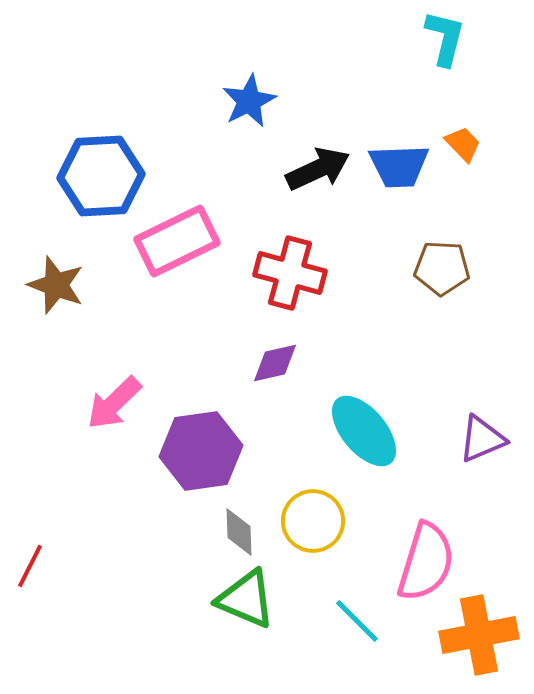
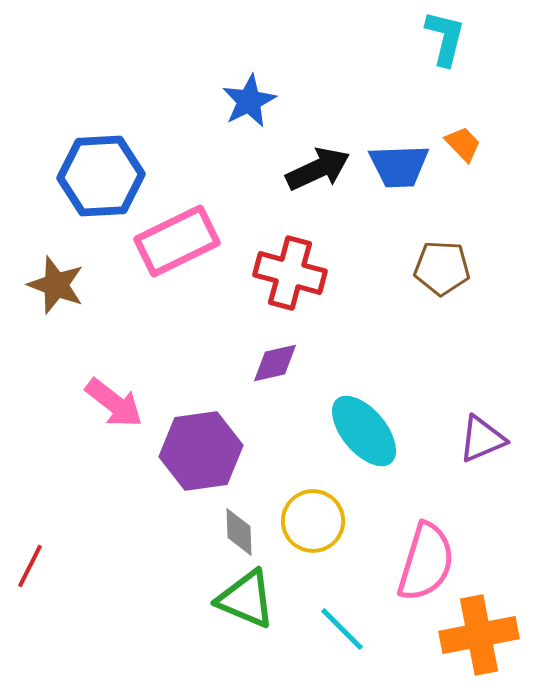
pink arrow: rotated 98 degrees counterclockwise
cyan line: moved 15 px left, 8 px down
